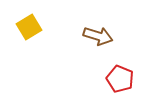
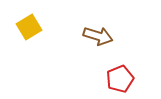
red pentagon: rotated 28 degrees clockwise
